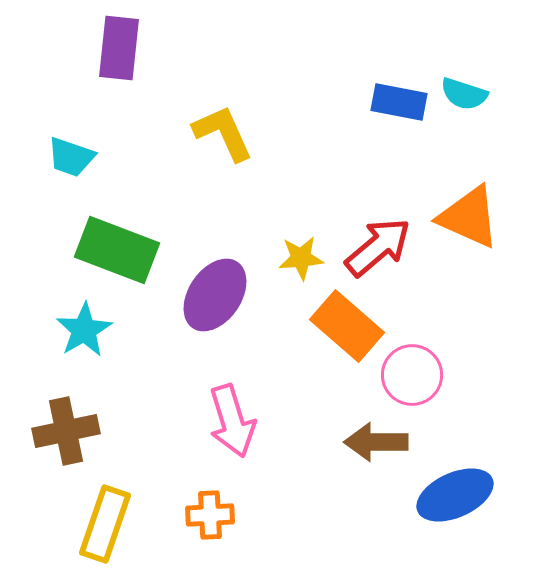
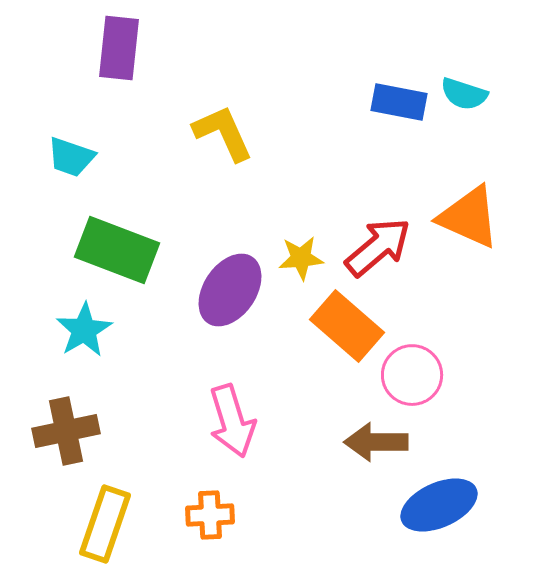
purple ellipse: moved 15 px right, 5 px up
blue ellipse: moved 16 px left, 10 px down
